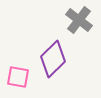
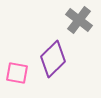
pink square: moved 1 px left, 4 px up
